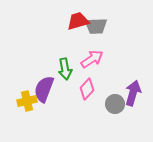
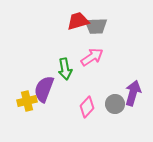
pink arrow: moved 2 px up
pink diamond: moved 18 px down
